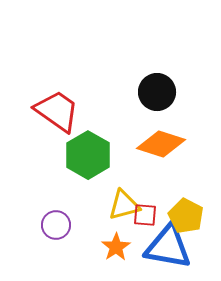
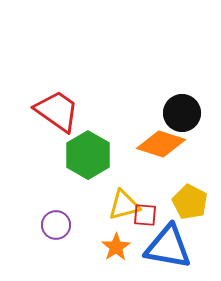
black circle: moved 25 px right, 21 px down
yellow pentagon: moved 4 px right, 14 px up
